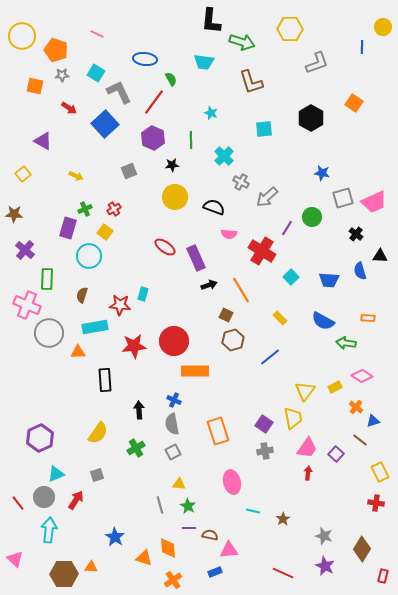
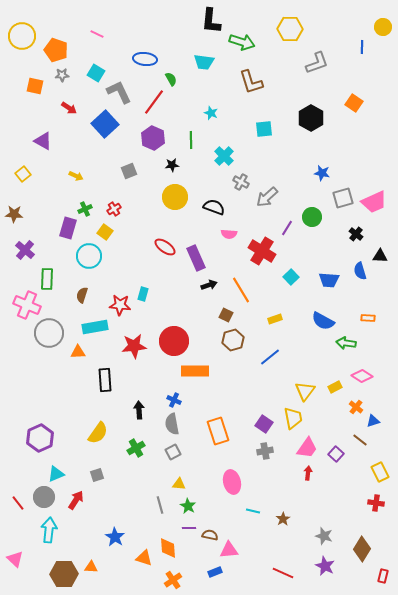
yellow rectangle at (280, 318): moved 5 px left, 1 px down; rotated 64 degrees counterclockwise
